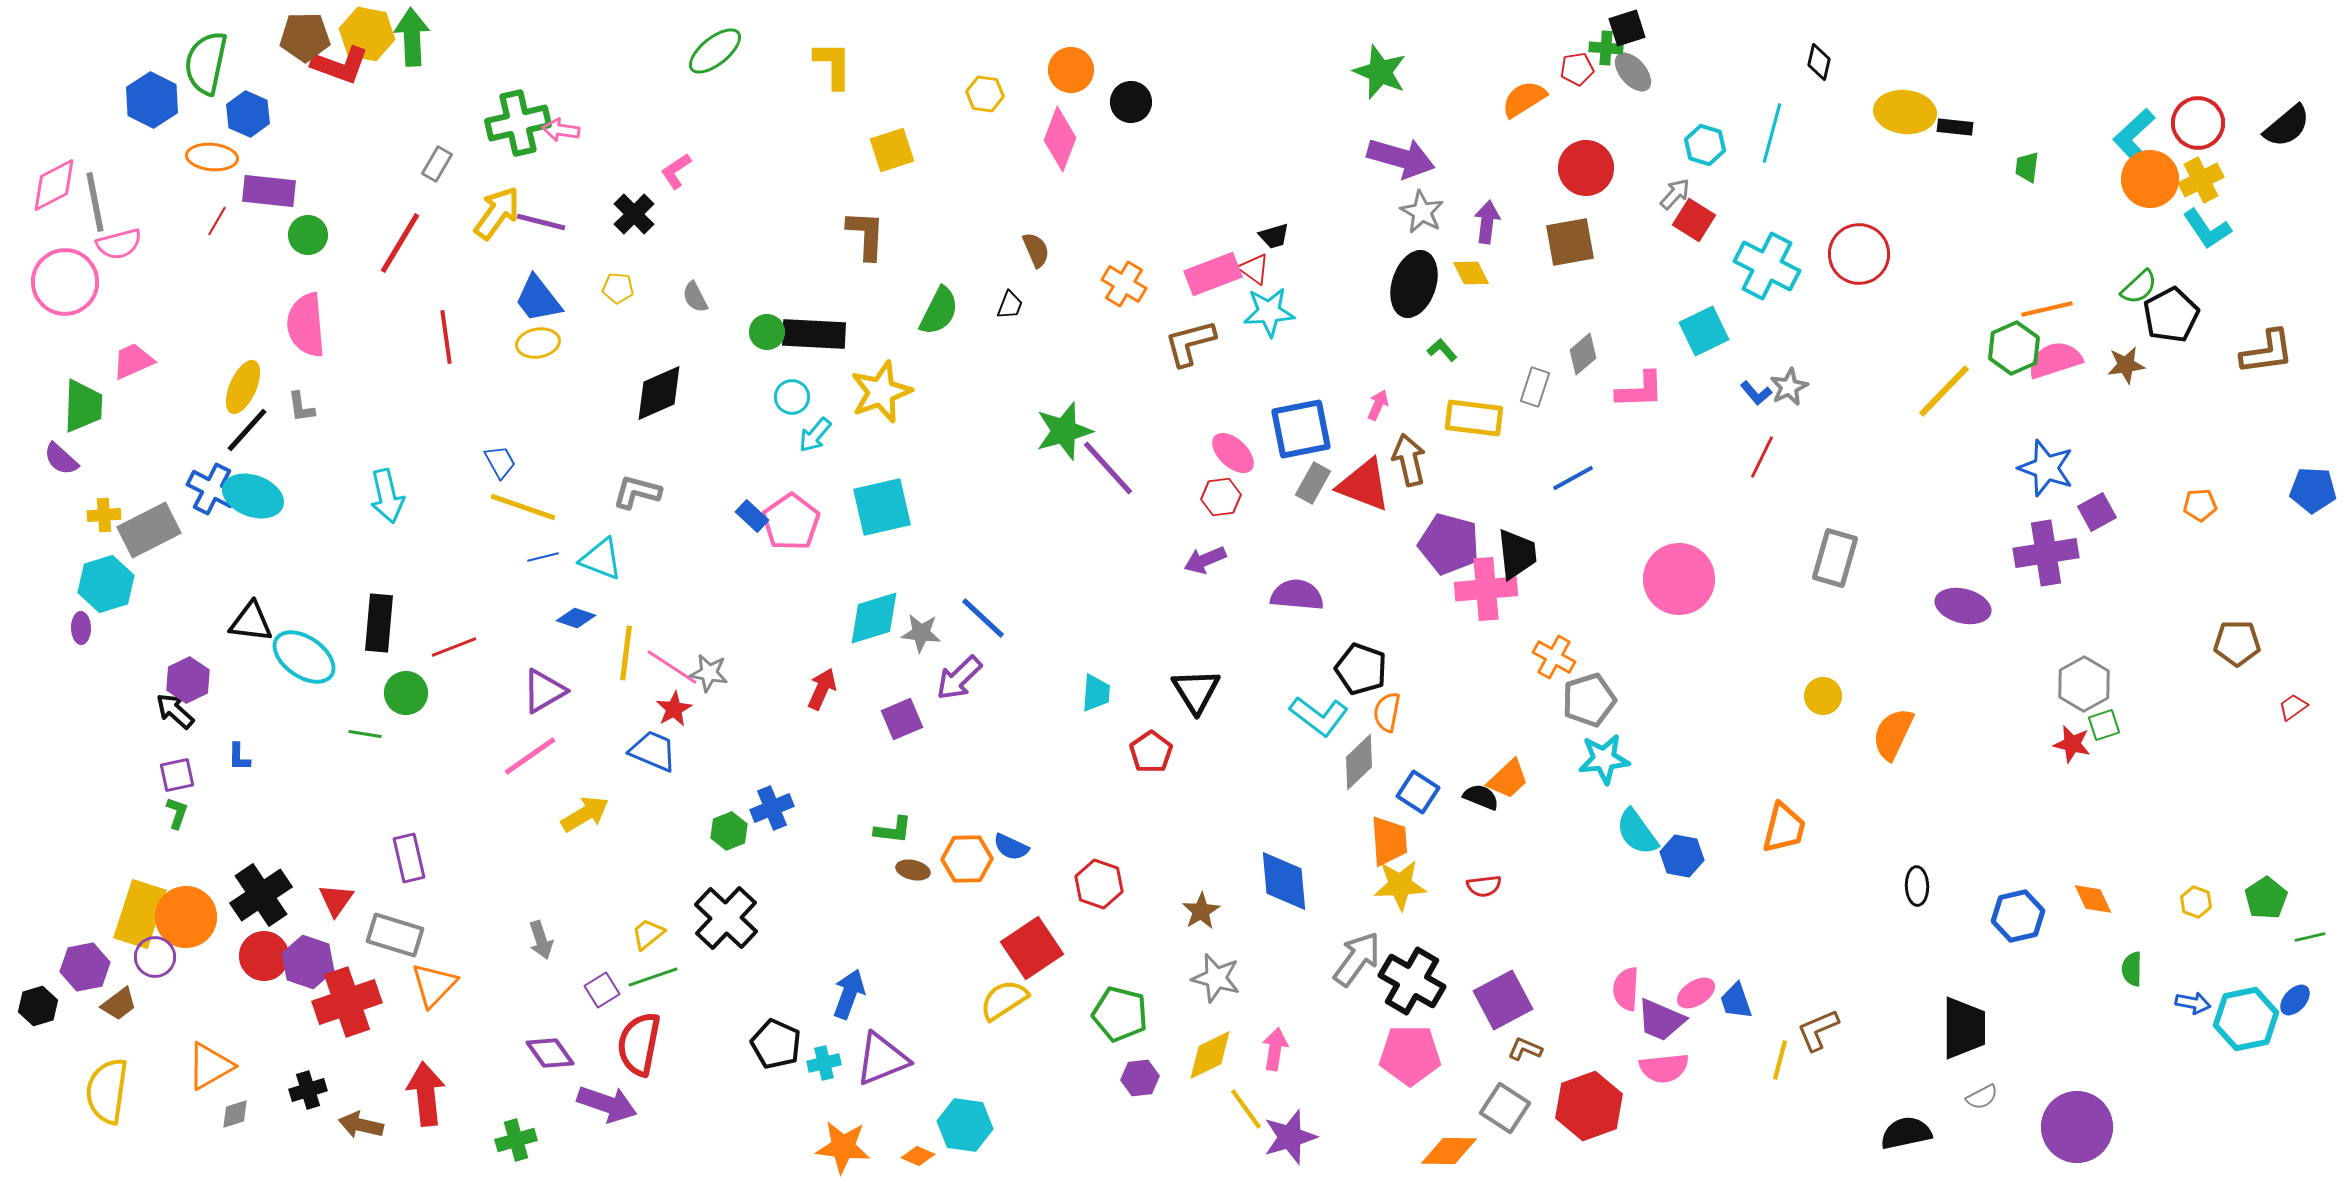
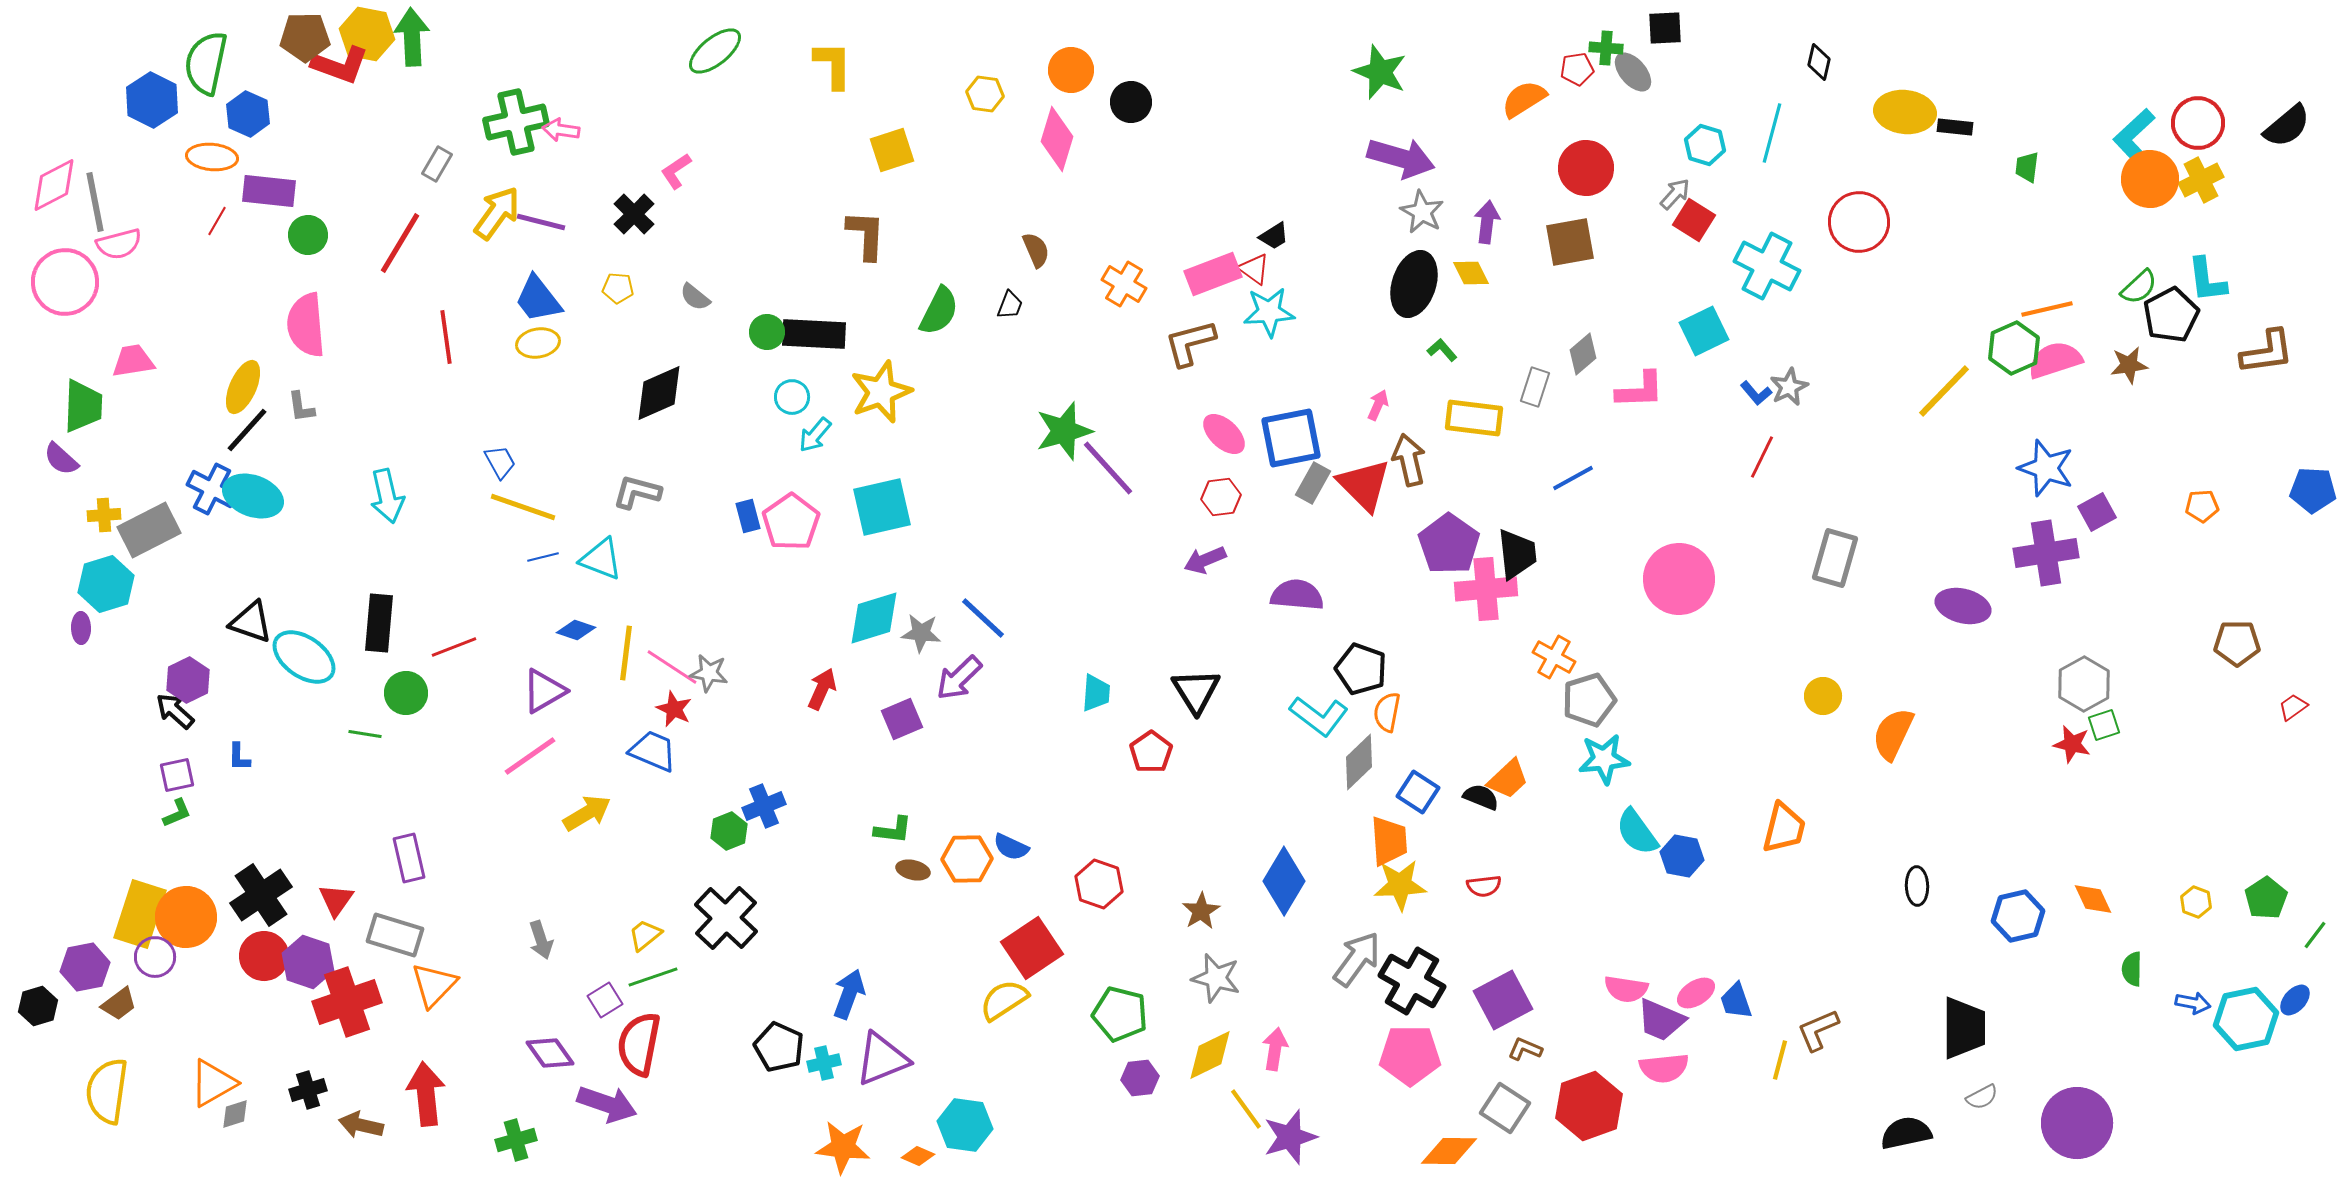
black square at (1627, 28): moved 38 px right; rotated 15 degrees clockwise
green cross at (518, 123): moved 2 px left, 1 px up
pink diamond at (1060, 139): moved 3 px left; rotated 4 degrees counterclockwise
cyan L-shape at (2207, 229): moved 51 px down; rotated 27 degrees clockwise
black trapezoid at (1274, 236): rotated 16 degrees counterclockwise
red circle at (1859, 254): moved 32 px up
gray semicircle at (695, 297): rotated 24 degrees counterclockwise
pink trapezoid at (133, 361): rotated 15 degrees clockwise
brown star at (2126, 365): moved 3 px right
blue square at (1301, 429): moved 10 px left, 9 px down
pink ellipse at (1233, 453): moved 9 px left, 19 px up
red triangle at (1364, 485): rotated 24 degrees clockwise
orange pentagon at (2200, 505): moved 2 px right, 1 px down
blue rectangle at (752, 516): moved 4 px left; rotated 32 degrees clockwise
purple pentagon at (1449, 544): rotated 20 degrees clockwise
blue diamond at (576, 618): moved 12 px down
black triangle at (251, 622): rotated 12 degrees clockwise
red star at (674, 709): rotated 18 degrees counterclockwise
blue cross at (772, 808): moved 8 px left, 2 px up
green L-shape at (177, 813): rotated 48 degrees clockwise
yellow arrow at (585, 814): moved 2 px right, 1 px up
blue diamond at (1284, 881): rotated 36 degrees clockwise
yellow trapezoid at (648, 934): moved 3 px left, 1 px down
green line at (2310, 937): moved 5 px right, 2 px up; rotated 40 degrees counterclockwise
pink semicircle at (1626, 989): rotated 84 degrees counterclockwise
purple square at (602, 990): moved 3 px right, 10 px down
black pentagon at (776, 1044): moved 3 px right, 3 px down
orange triangle at (210, 1066): moved 3 px right, 17 px down
purple circle at (2077, 1127): moved 4 px up
